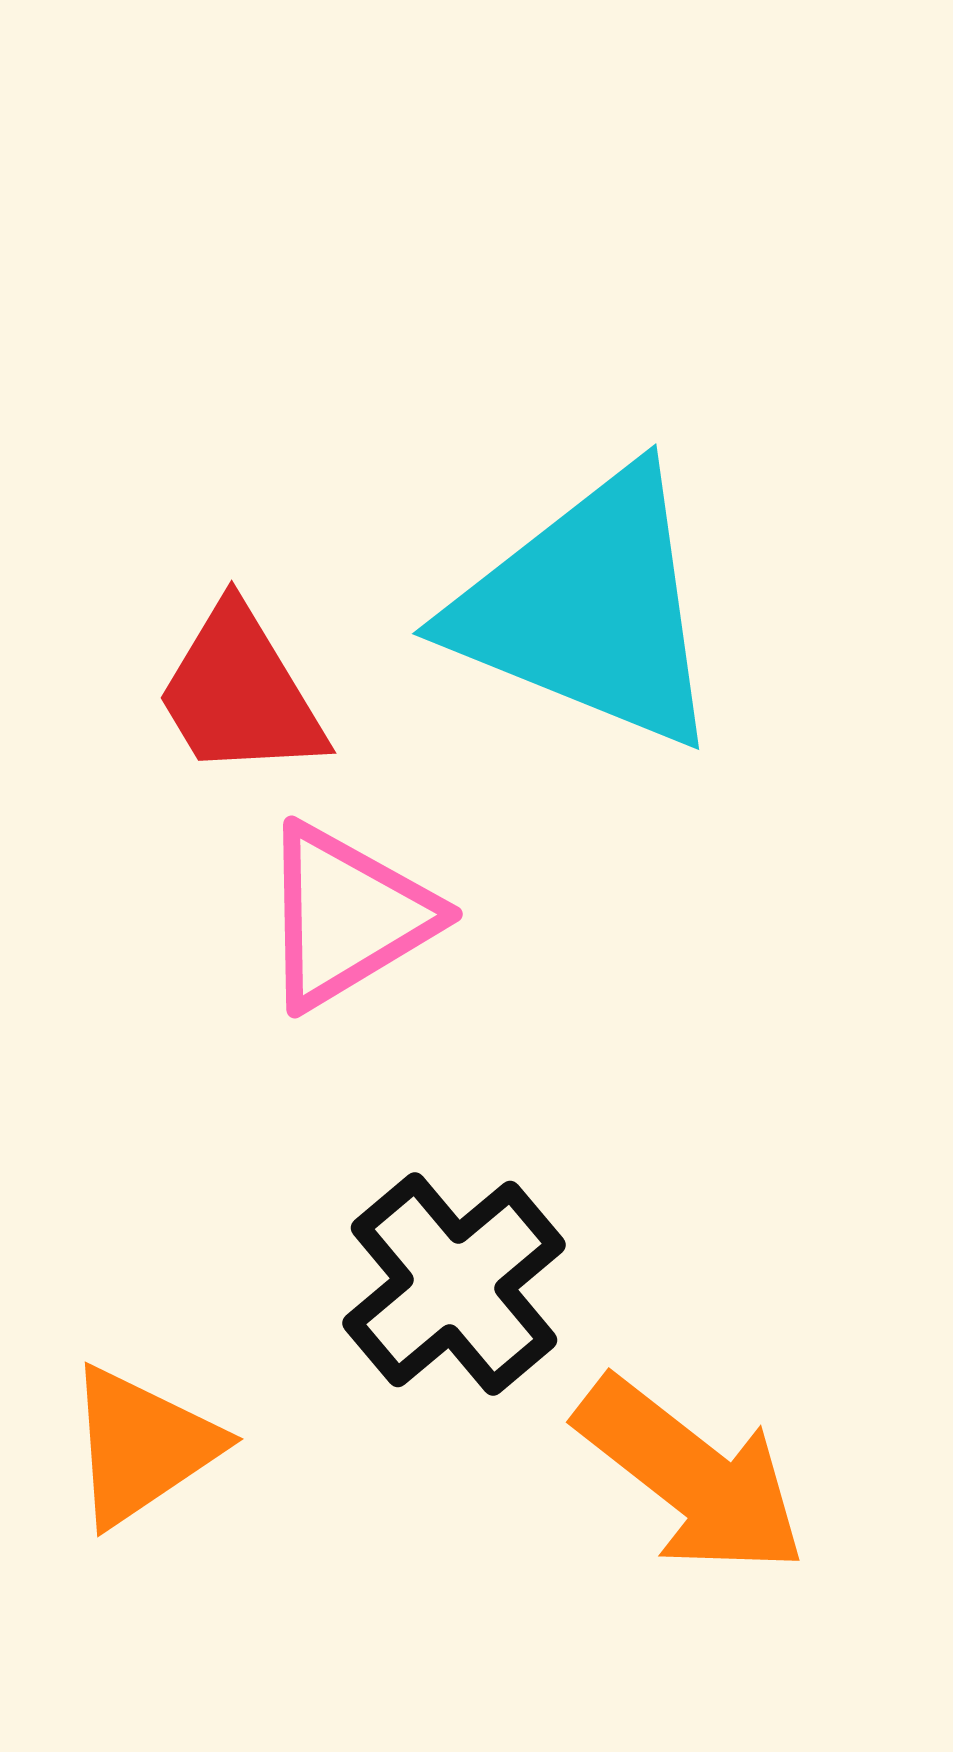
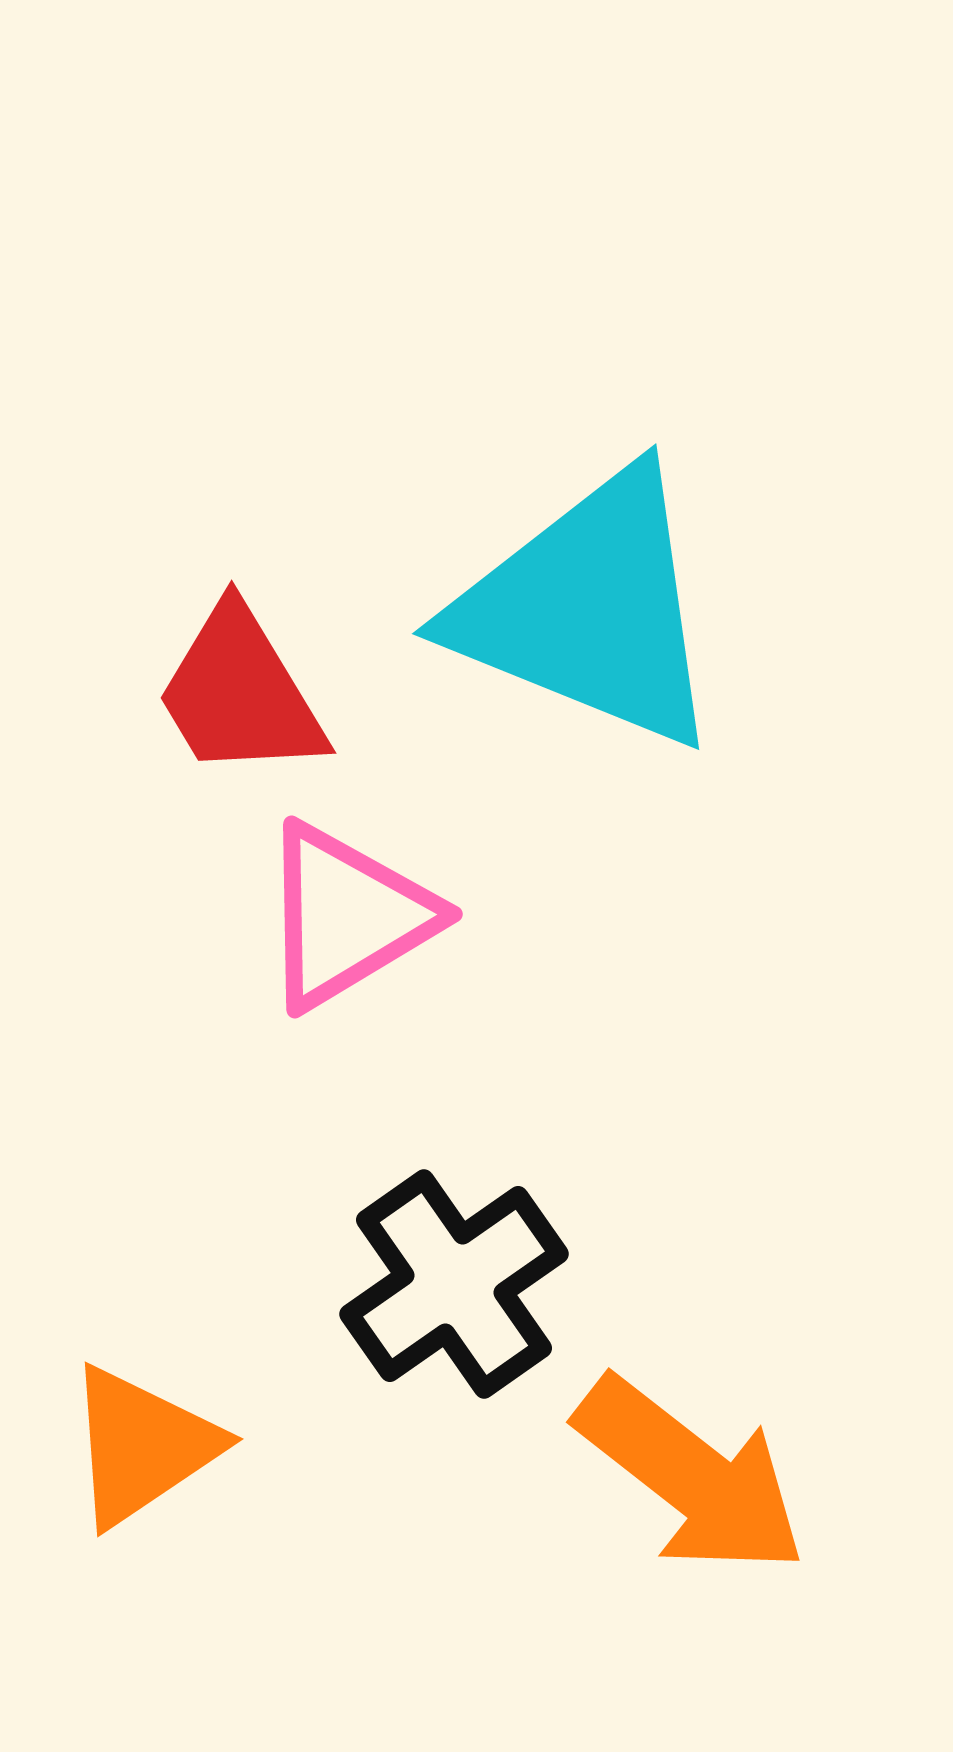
black cross: rotated 5 degrees clockwise
